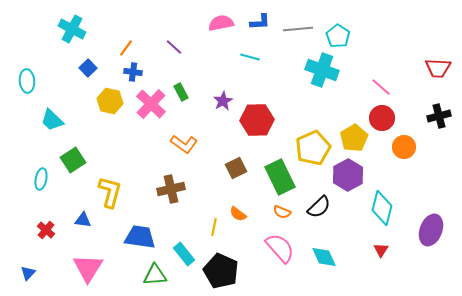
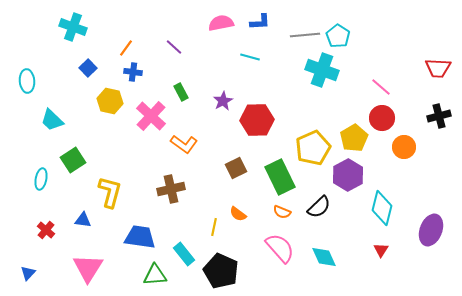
cyan cross at (72, 29): moved 1 px right, 2 px up; rotated 8 degrees counterclockwise
gray line at (298, 29): moved 7 px right, 6 px down
pink cross at (151, 104): moved 12 px down
